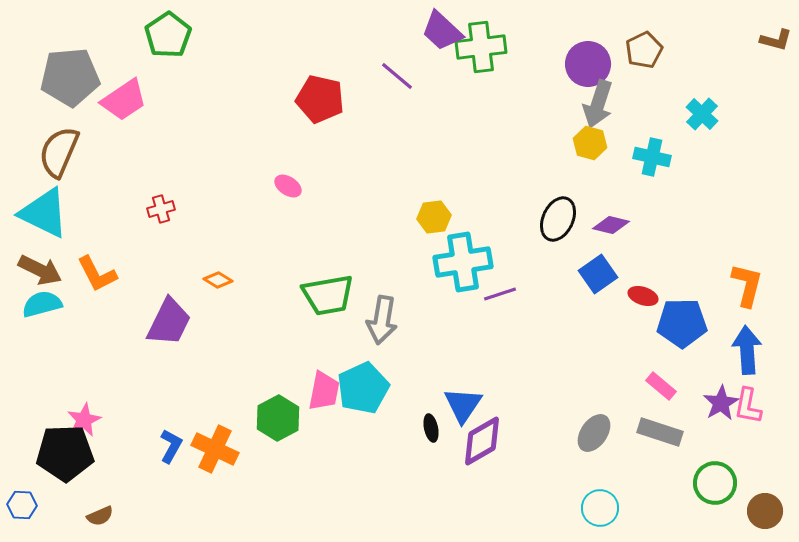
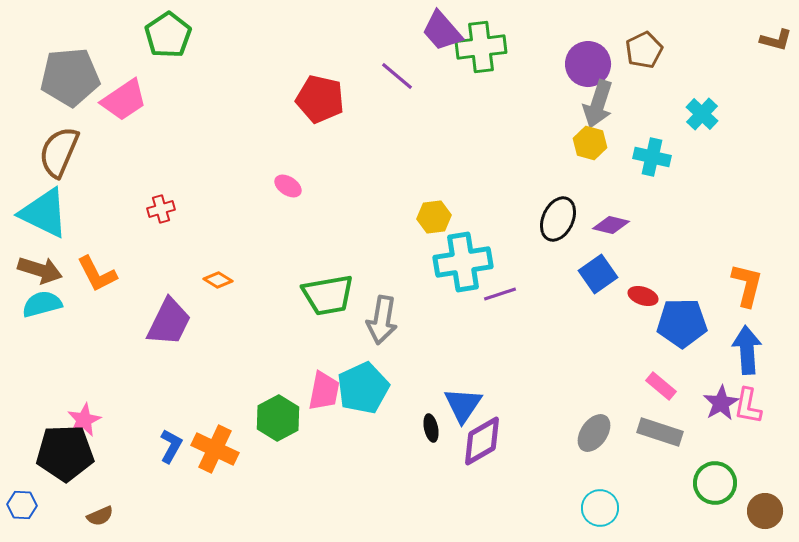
purple trapezoid at (442, 31): rotated 6 degrees clockwise
brown arrow at (40, 270): rotated 9 degrees counterclockwise
